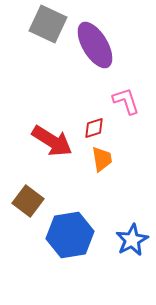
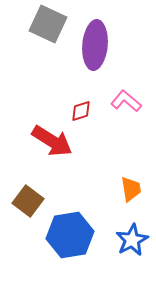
purple ellipse: rotated 36 degrees clockwise
pink L-shape: rotated 32 degrees counterclockwise
red diamond: moved 13 px left, 17 px up
orange trapezoid: moved 29 px right, 30 px down
